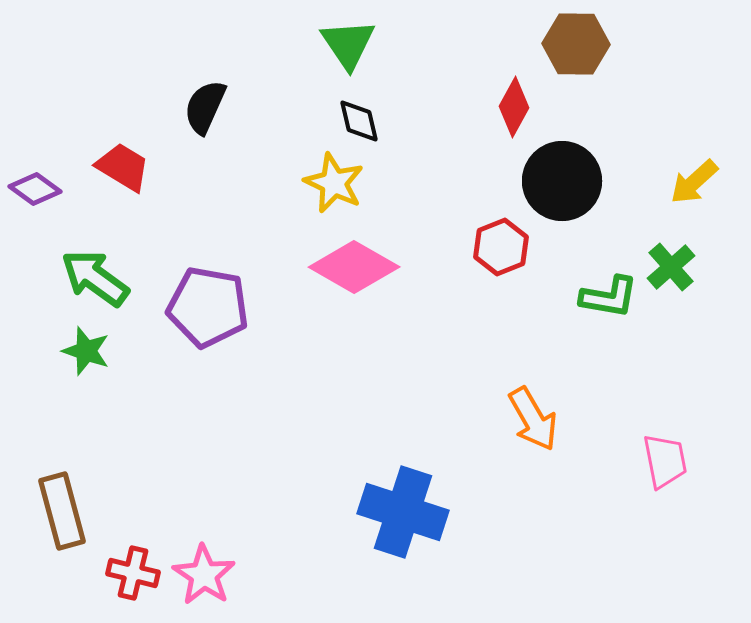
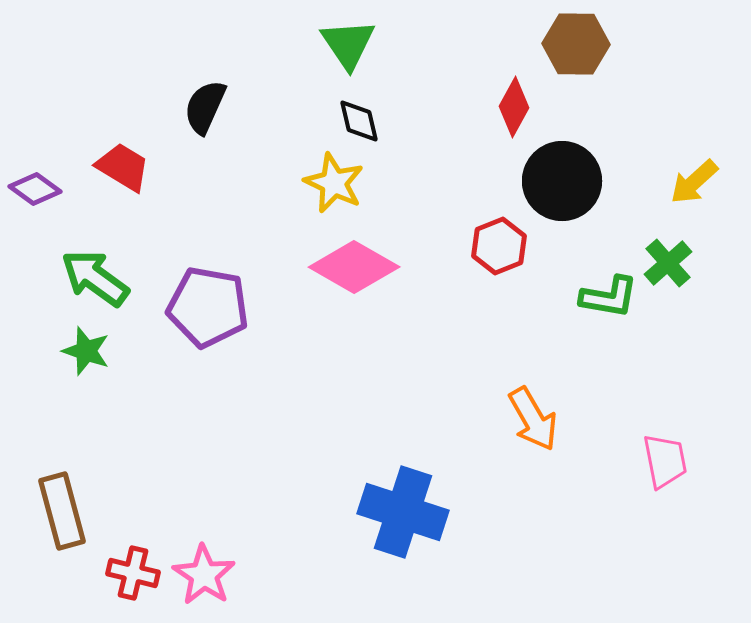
red hexagon: moved 2 px left, 1 px up
green cross: moved 3 px left, 4 px up
